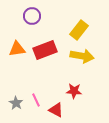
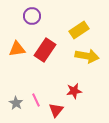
yellow rectangle: rotated 18 degrees clockwise
red rectangle: rotated 35 degrees counterclockwise
yellow arrow: moved 5 px right
red star: rotated 14 degrees counterclockwise
red triangle: rotated 42 degrees clockwise
